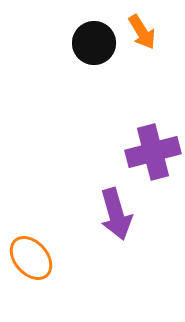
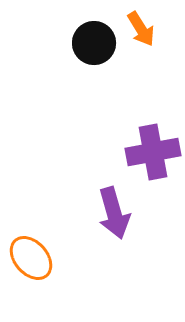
orange arrow: moved 1 px left, 3 px up
purple cross: rotated 4 degrees clockwise
purple arrow: moved 2 px left, 1 px up
